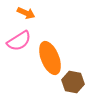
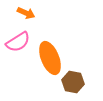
pink semicircle: moved 1 px left, 1 px down
